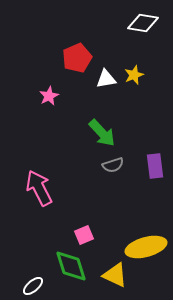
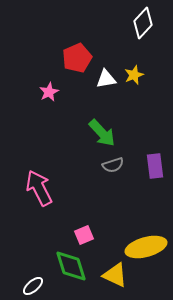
white diamond: rotated 56 degrees counterclockwise
pink star: moved 4 px up
